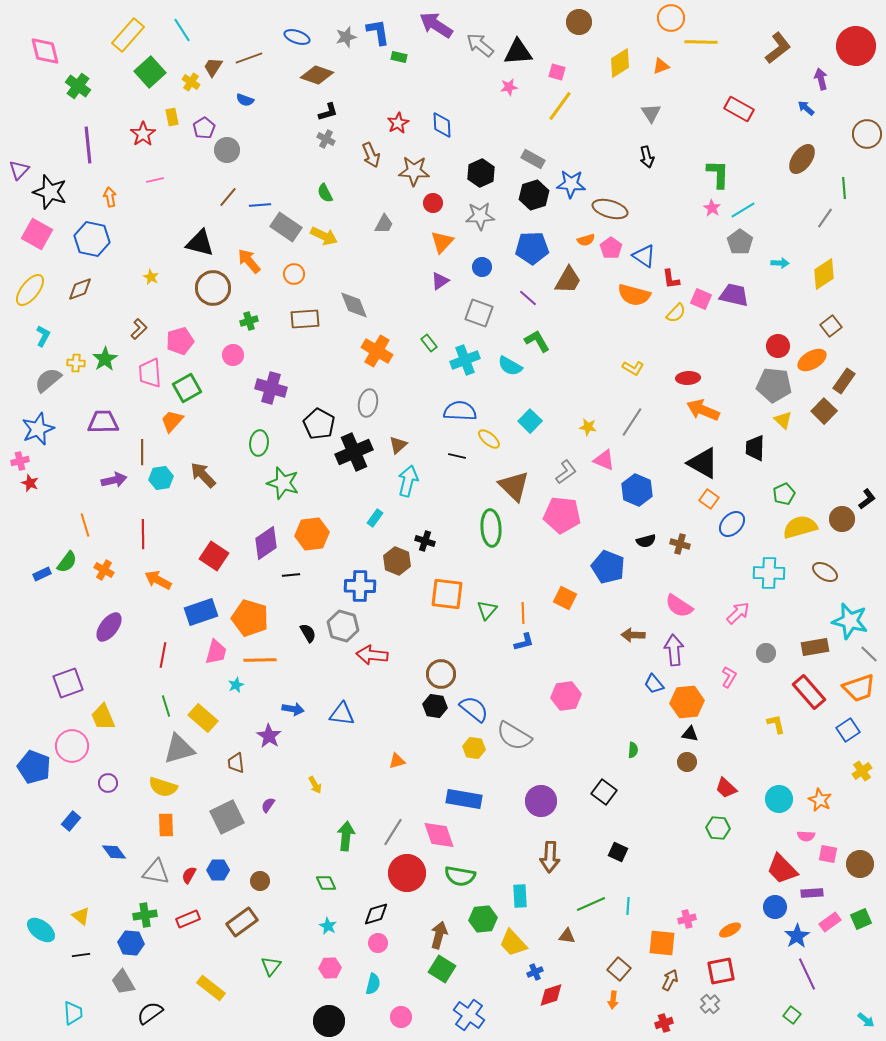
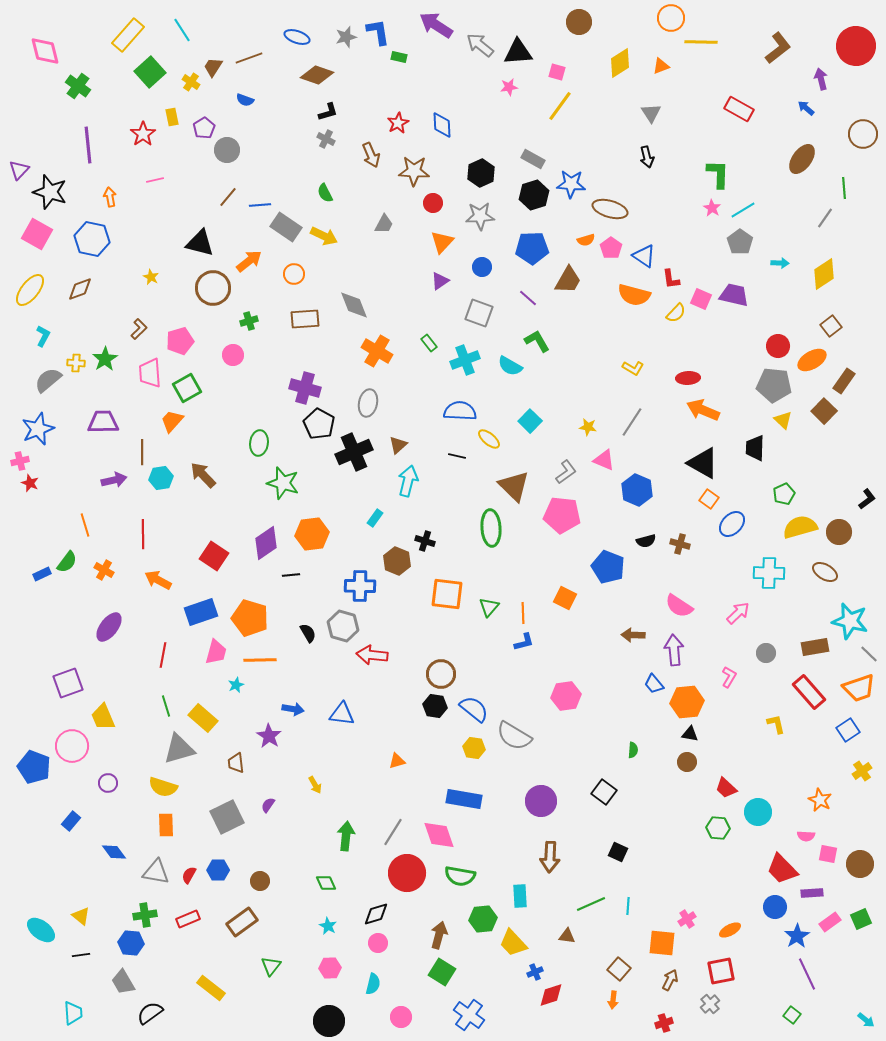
brown circle at (867, 134): moved 4 px left
orange arrow at (249, 261): rotated 92 degrees clockwise
purple cross at (271, 388): moved 34 px right
brown circle at (842, 519): moved 3 px left, 13 px down
green triangle at (487, 610): moved 2 px right, 3 px up
cyan circle at (779, 799): moved 21 px left, 13 px down
pink cross at (687, 919): rotated 18 degrees counterclockwise
green square at (442, 969): moved 3 px down
